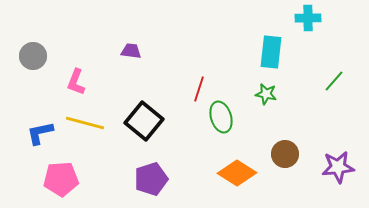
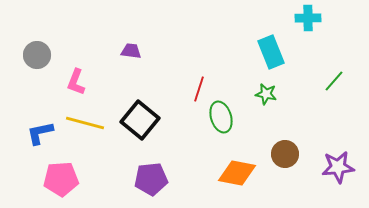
cyan rectangle: rotated 28 degrees counterclockwise
gray circle: moved 4 px right, 1 px up
black square: moved 4 px left, 1 px up
orange diamond: rotated 21 degrees counterclockwise
purple pentagon: rotated 12 degrees clockwise
